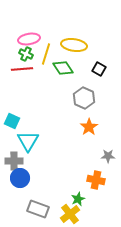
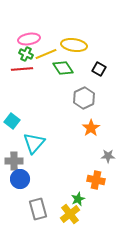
yellow line: rotated 50 degrees clockwise
gray hexagon: rotated 10 degrees clockwise
cyan square: rotated 14 degrees clockwise
orange star: moved 2 px right, 1 px down
cyan triangle: moved 6 px right, 2 px down; rotated 10 degrees clockwise
blue circle: moved 1 px down
gray rectangle: rotated 55 degrees clockwise
